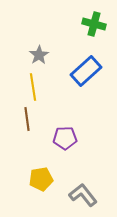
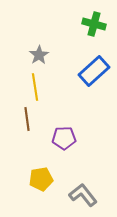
blue rectangle: moved 8 px right
yellow line: moved 2 px right
purple pentagon: moved 1 px left
